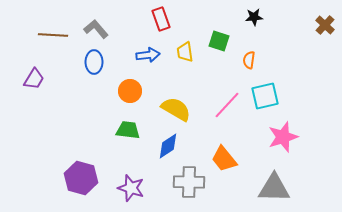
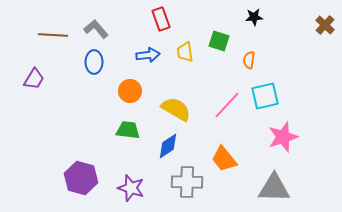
gray cross: moved 2 px left
